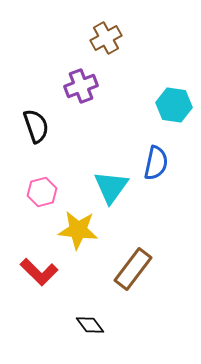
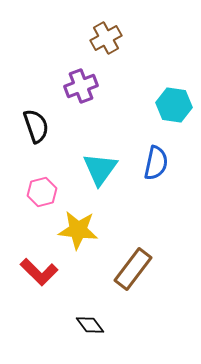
cyan triangle: moved 11 px left, 18 px up
